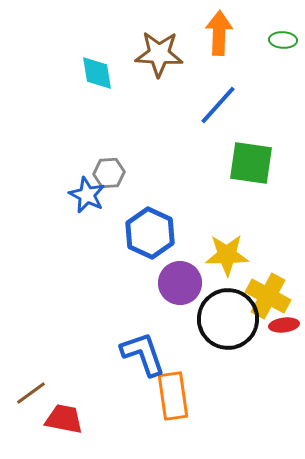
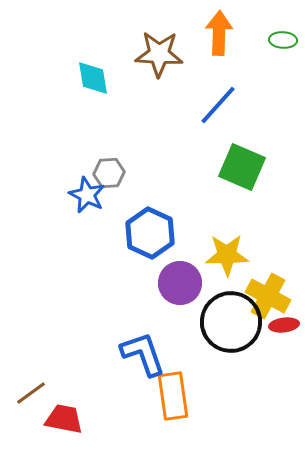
cyan diamond: moved 4 px left, 5 px down
green square: moved 9 px left, 4 px down; rotated 15 degrees clockwise
black circle: moved 3 px right, 3 px down
